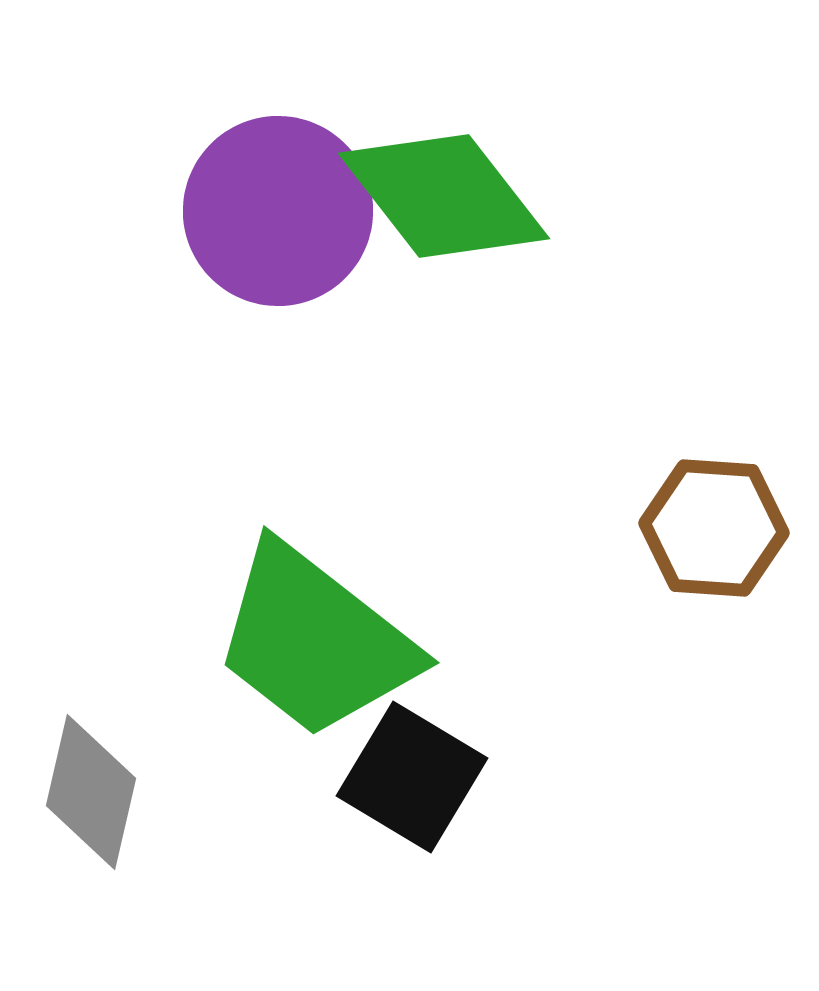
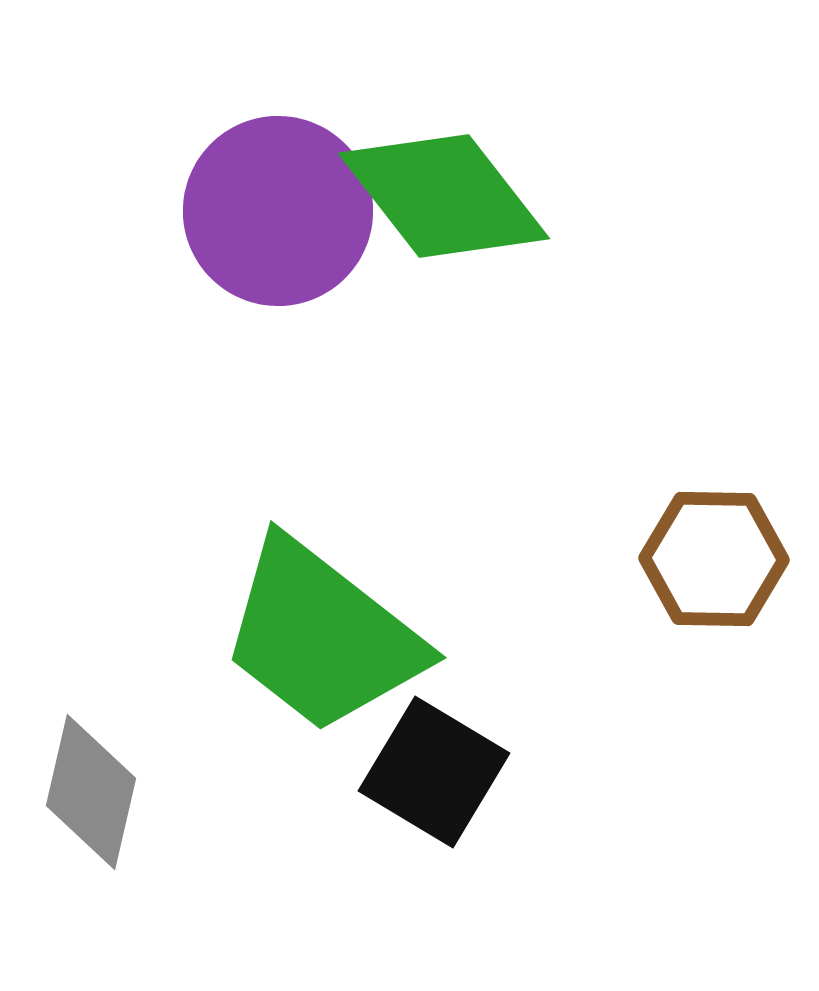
brown hexagon: moved 31 px down; rotated 3 degrees counterclockwise
green trapezoid: moved 7 px right, 5 px up
black square: moved 22 px right, 5 px up
